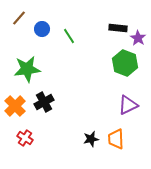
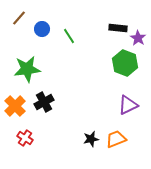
orange trapezoid: rotated 70 degrees clockwise
